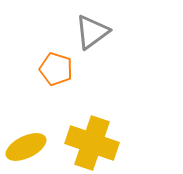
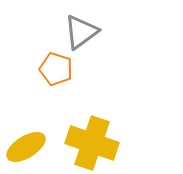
gray triangle: moved 11 px left
yellow ellipse: rotated 6 degrees counterclockwise
